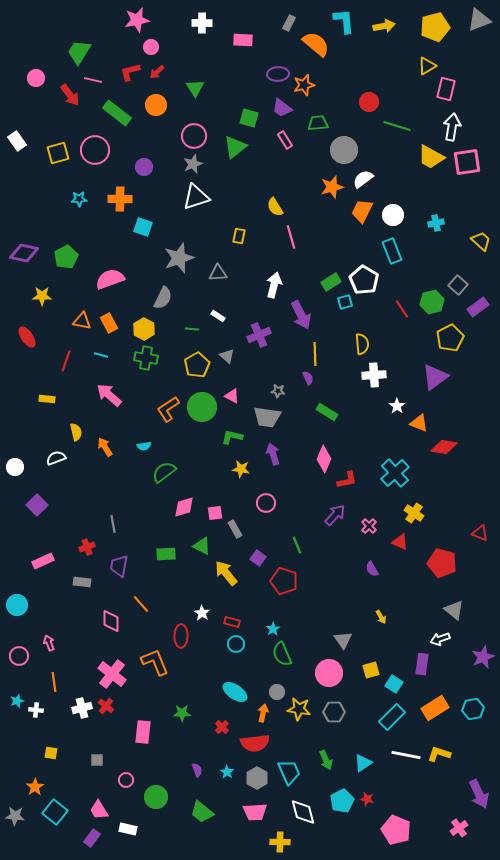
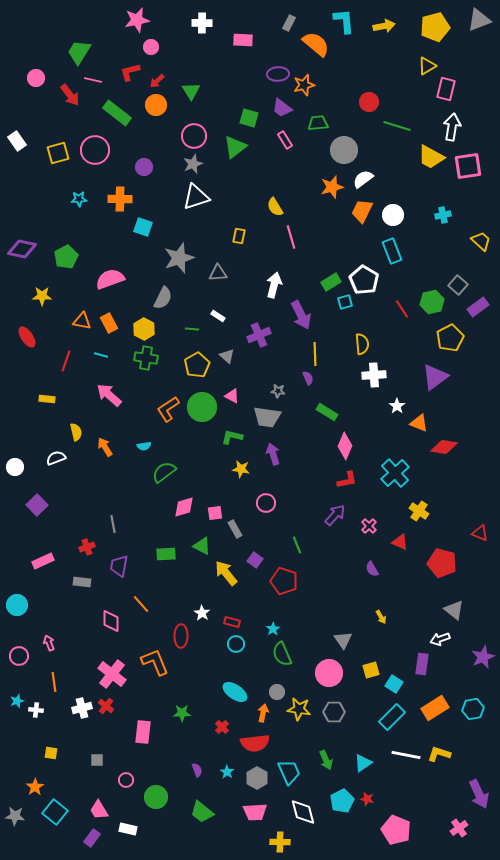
red arrow at (157, 72): moved 9 px down
green triangle at (195, 88): moved 4 px left, 3 px down
pink square at (467, 162): moved 1 px right, 4 px down
cyan cross at (436, 223): moved 7 px right, 8 px up
purple diamond at (24, 253): moved 2 px left, 4 px up
pink diamond at (324, 459): moved 21 px right, 13 px up
yellow cross at (414, 513): moved 5 px right, 2 px up
purple square at (258, 558): moved 3 px left, 2 px down
